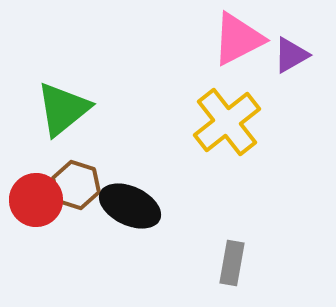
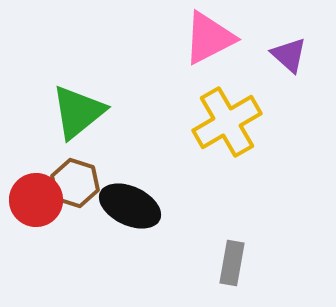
pink triangle: moved 29 px left, 1 px up
purple triangle: moved 2 px left; rotated 48 degrees counterclockwise
green triangle: moved 15 px right, 3 px down
yellow cross: rotated 8 degrees clockwise
brown hexagon: moved 1 px left, 2 px up
